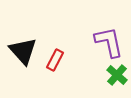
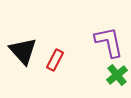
green cross: rotated 10 degrees clockwise
